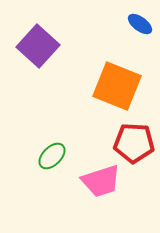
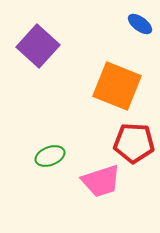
green ellipse: moved 2 px left; rotated 24 degrees clockwise
